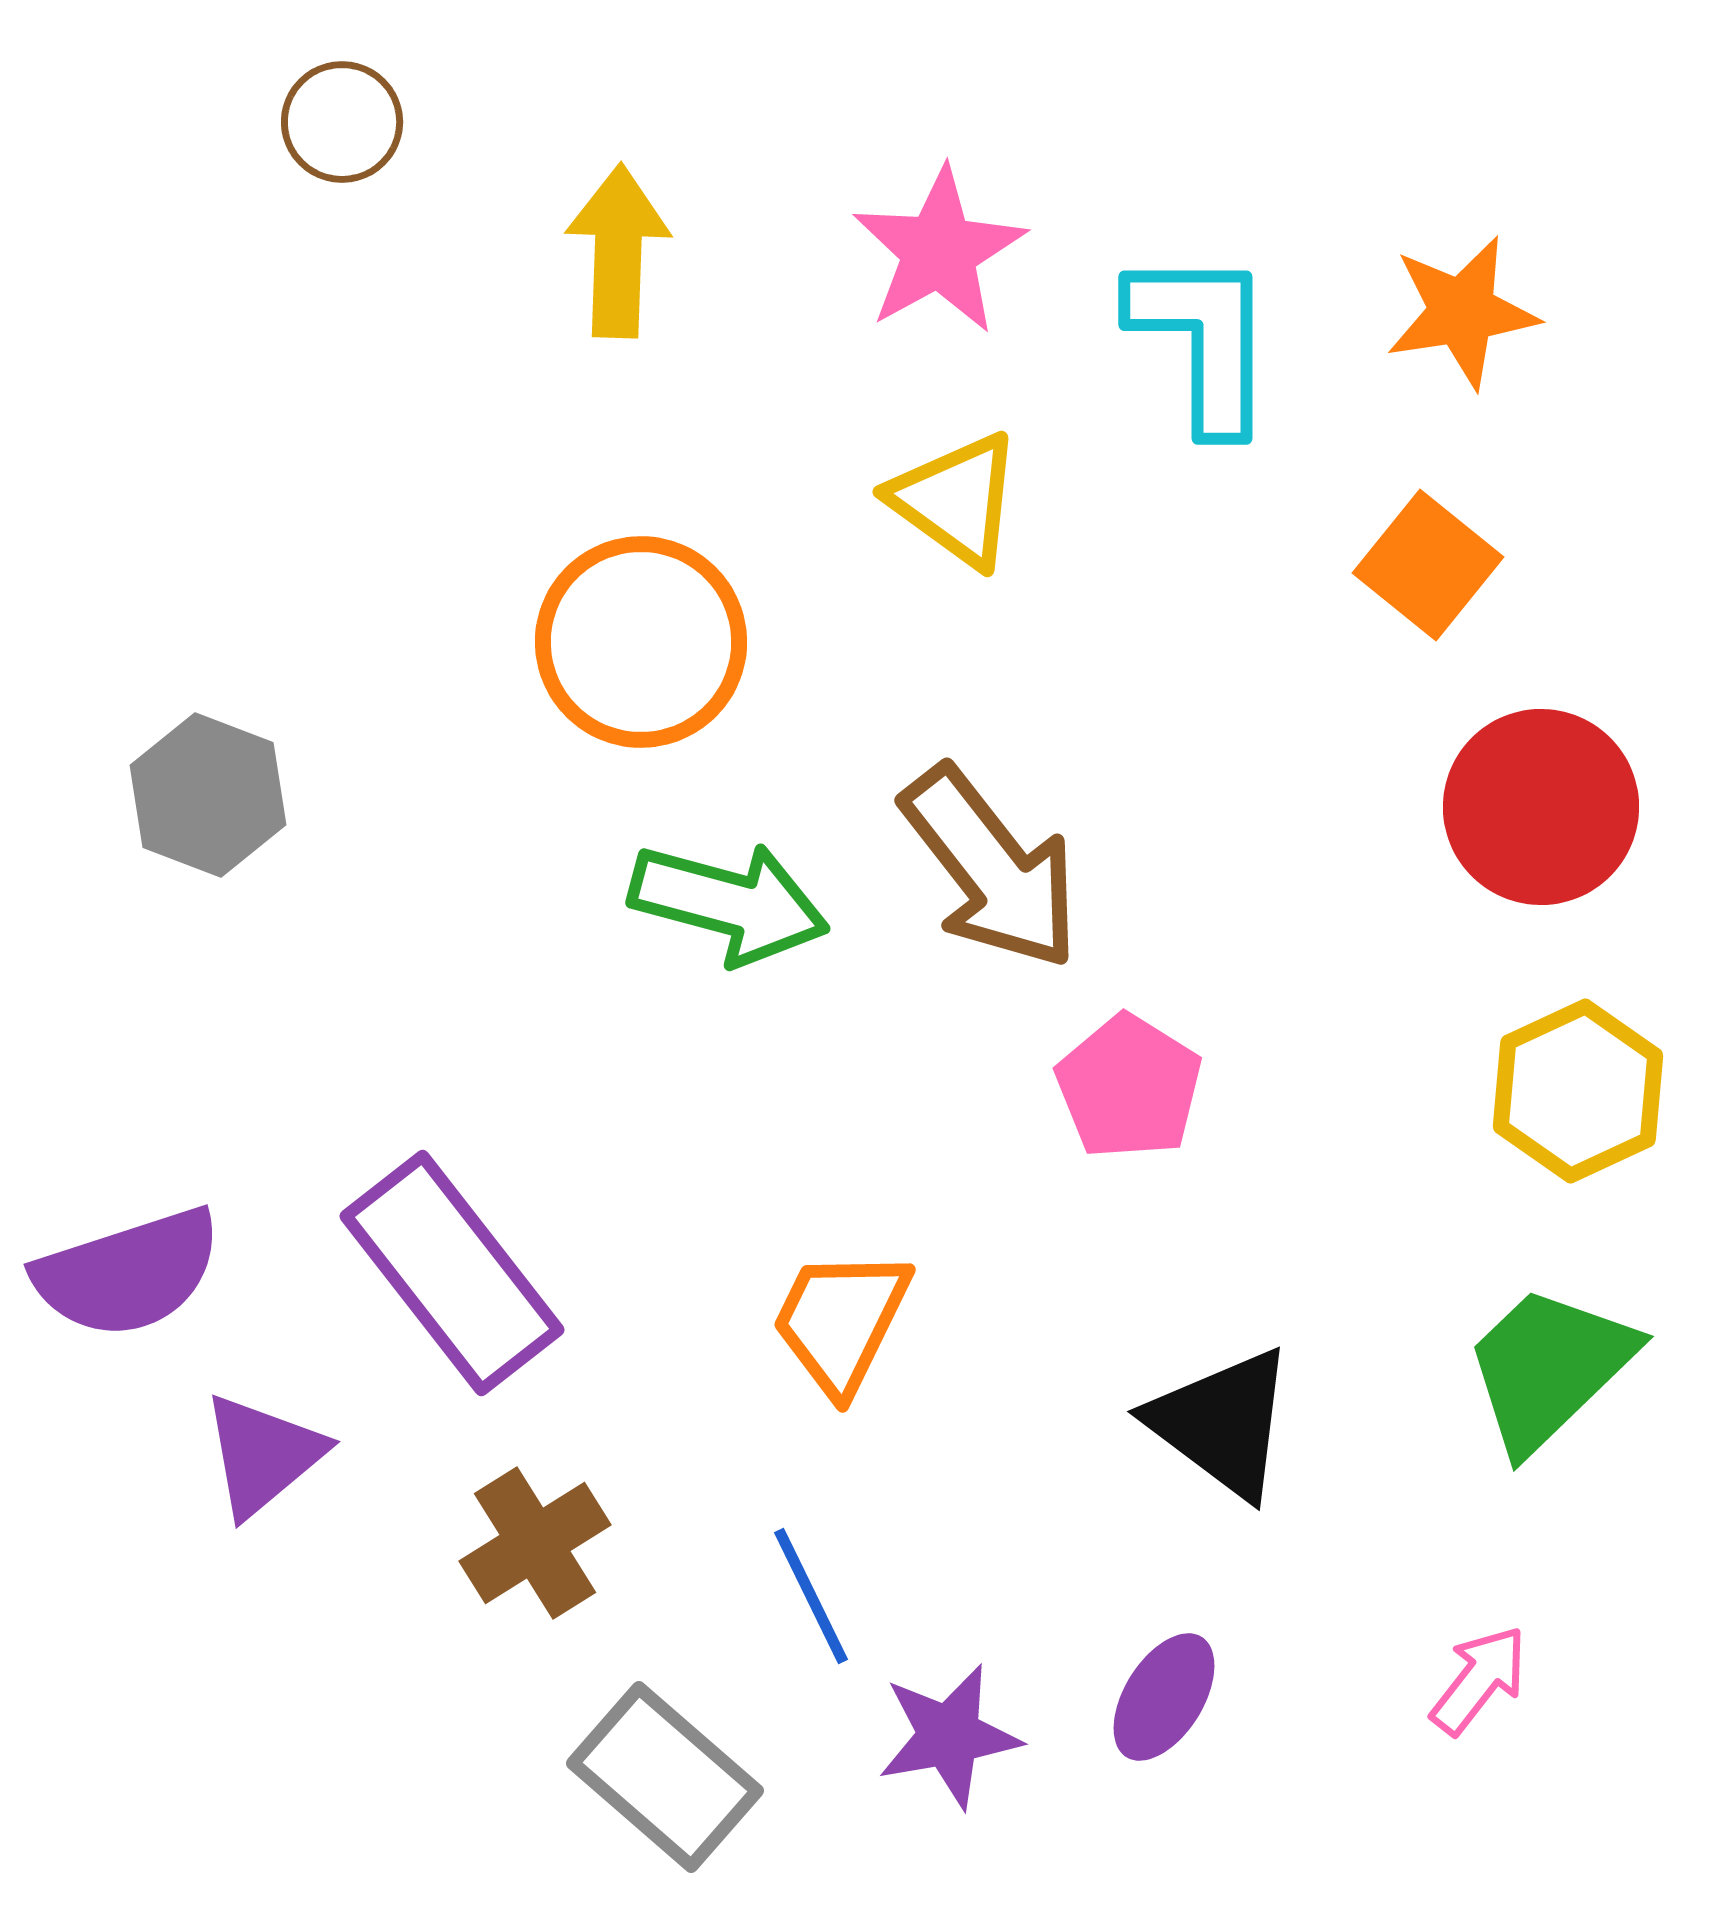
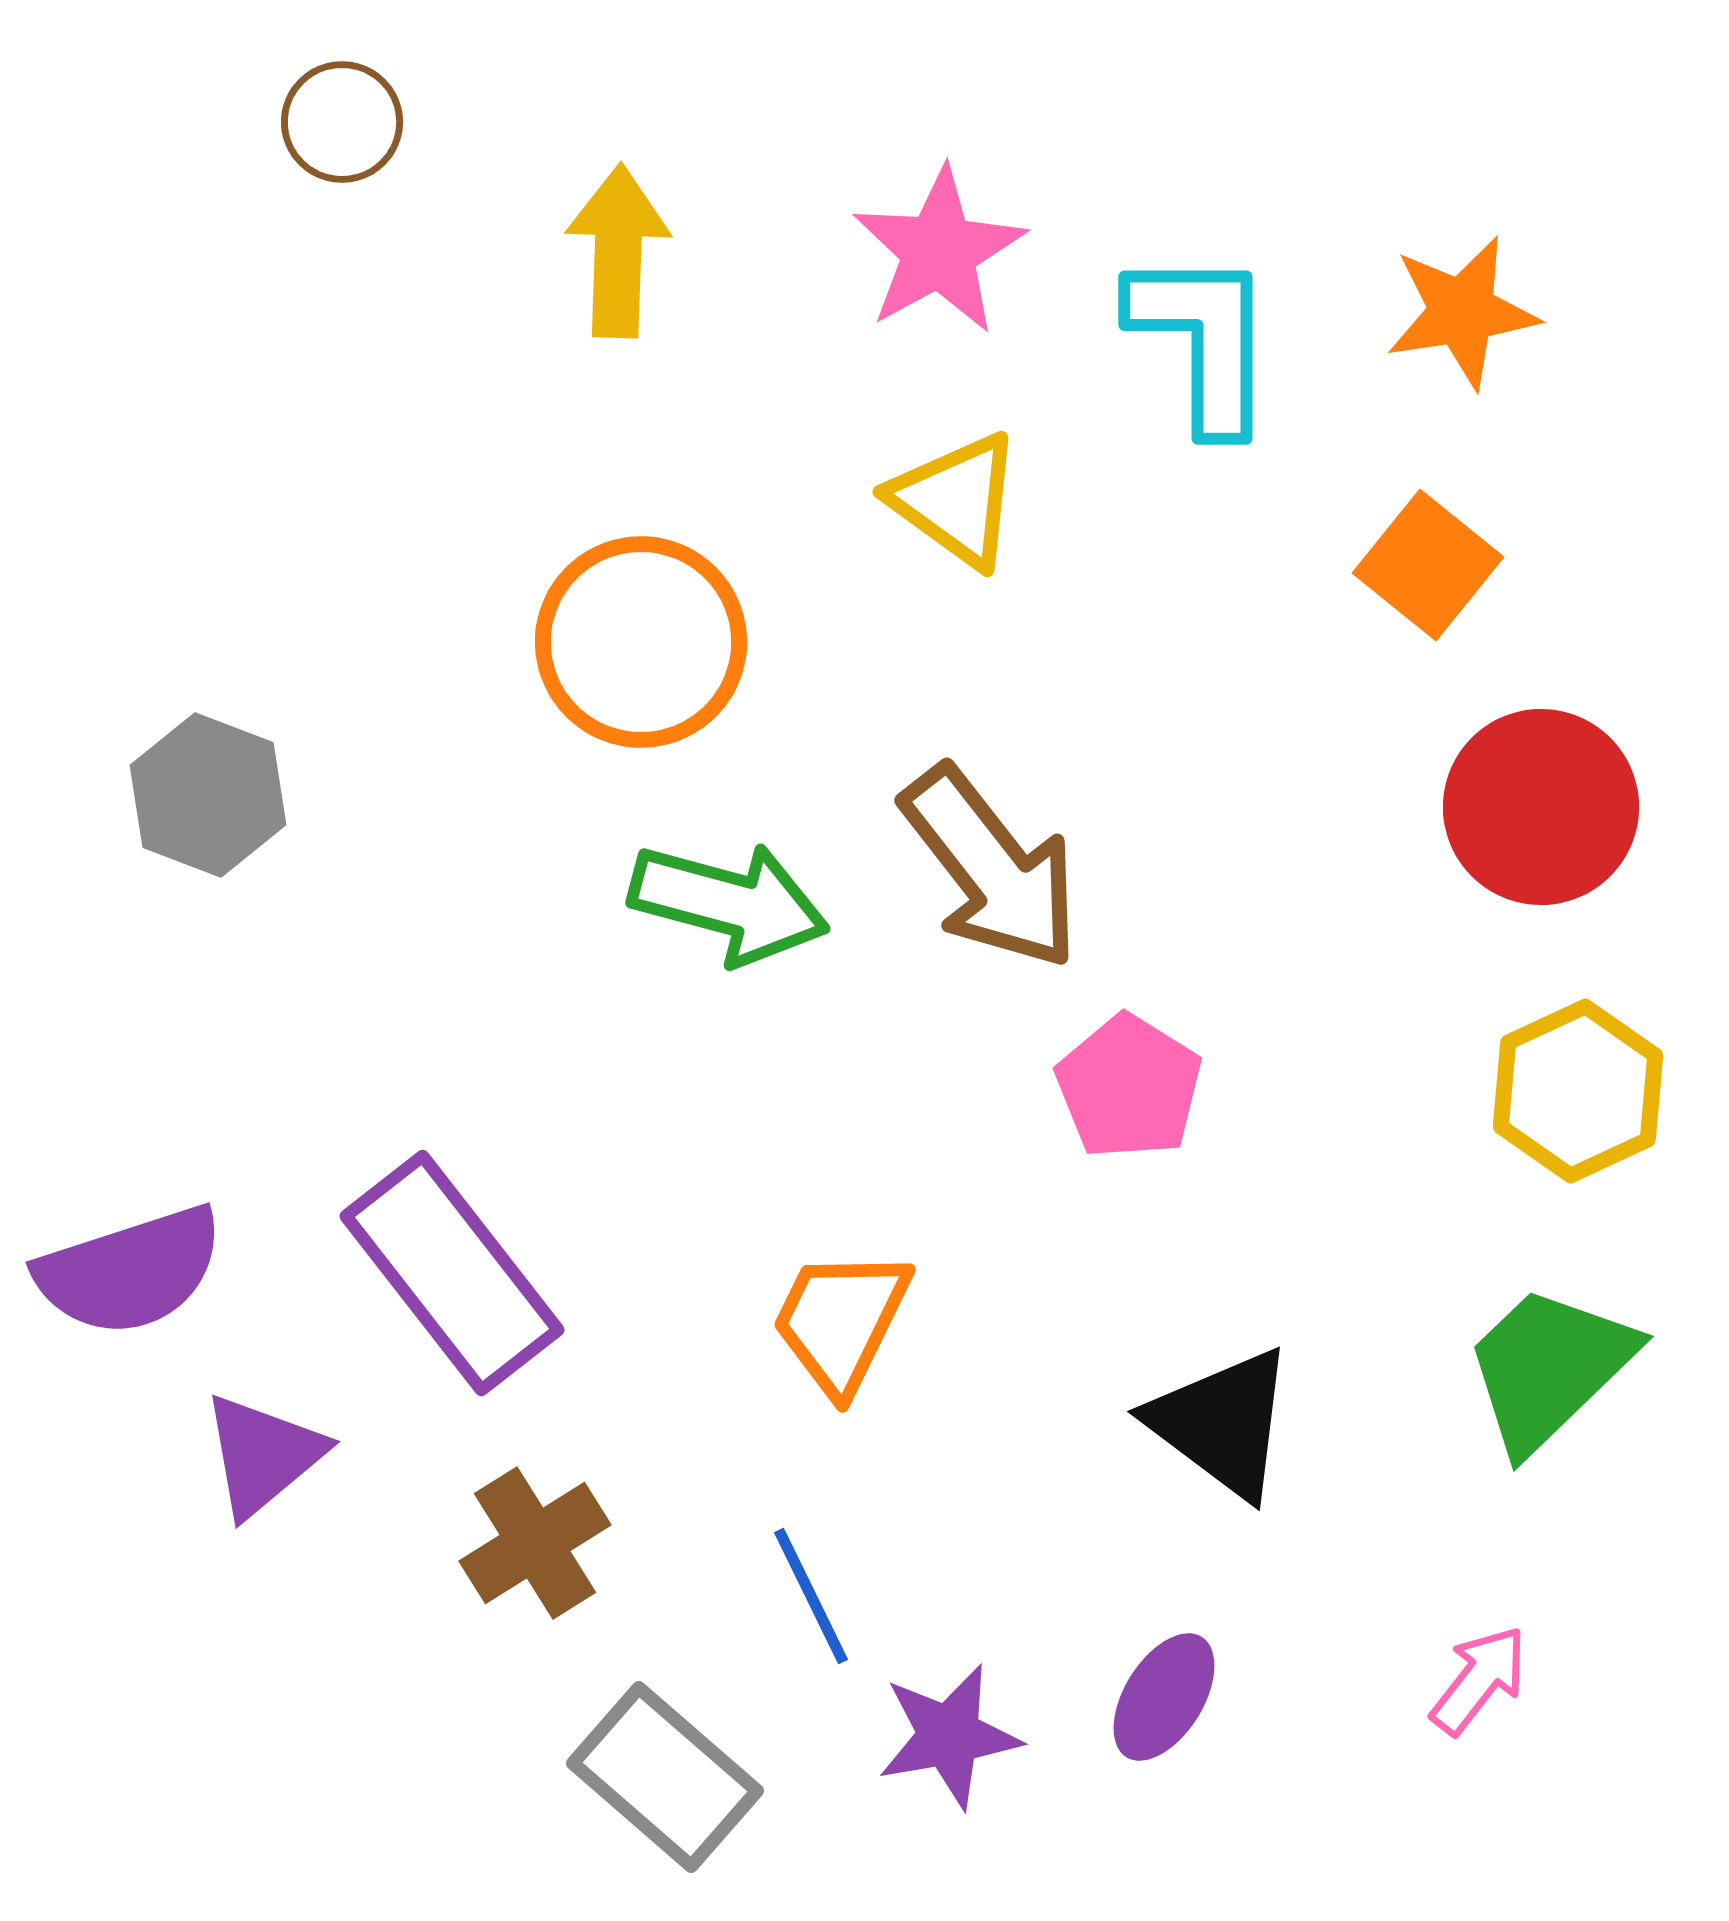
purple semicircle: moved 2 px right, 2 px up
